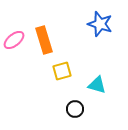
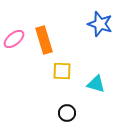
pink ellipse: moved 1 px up
yellow square: rotated 18 degrees clockwise
cyan triangle: moved 1 px left, 1 px up
black circle: moved 8 px left, 4 px down
